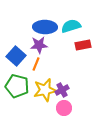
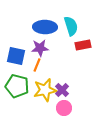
cyan semicircle: rotated 90 degrees clockwise
purple star: moved 1 px right, 3 px down
blue square: rotated 30 degrees counterclockwise
orange line: moved 1 px right, 1 px down
purple cross: rotated 16 degrees counterclockwise
